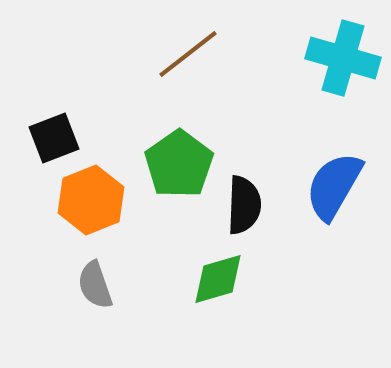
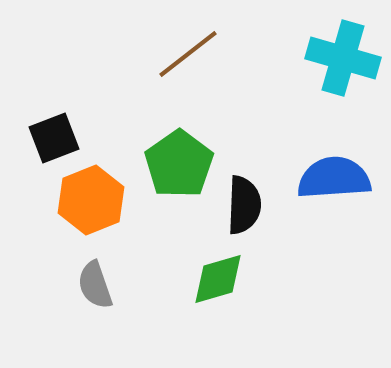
blue semicircle: moved 8 px up; rotated 56 degrees clockwise
